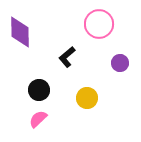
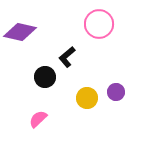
purple diamond: rotated 76 degrees counterclockwise
purple circle: moved 4 px left, 29 px down
black circle: moved 6 px right, 13 px up
